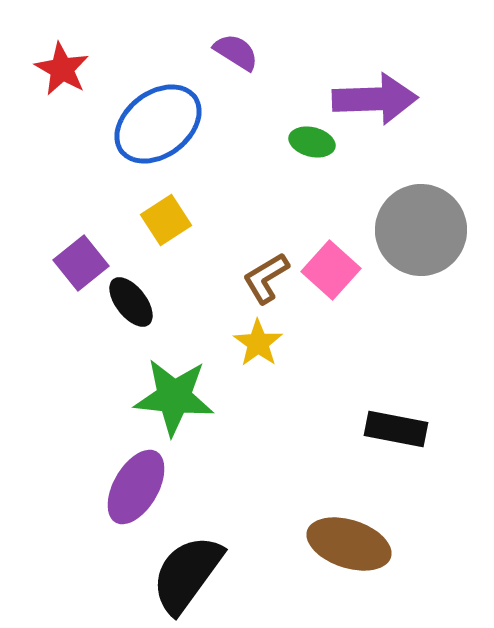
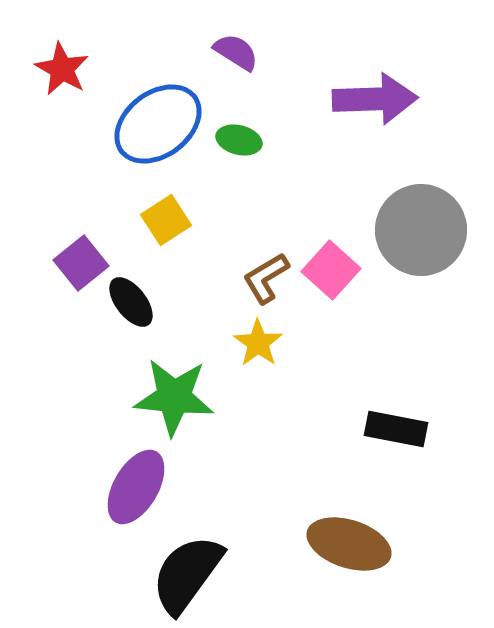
green ellipse: moved 73 px left, 2 px up
